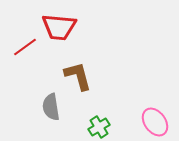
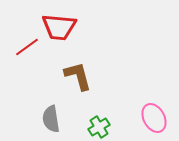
red line: moved 2 px right
gray semicircle: moved 12 px down
pink ellipse: moved 1 px left, 4 px up; rotated 8 degrees clockwise
